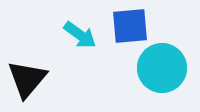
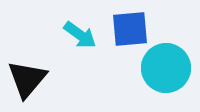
blue square: moved 3 px down
cyan circle: moved 4 px right
